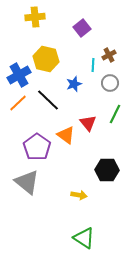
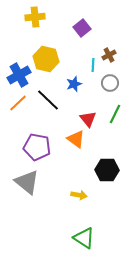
red triangle: moved 4 px up
orange triangle: moved 10 px right, 4 px down
purple pentagon: rotated 24 degrees counterclockwise
